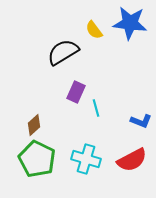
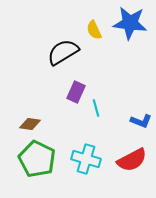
yellow semicircle: rotated 12 degrees clockwise
brown diamond: moved 4 px left, 1 px up; rotated 50 degrees clockwise
